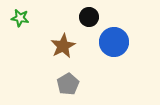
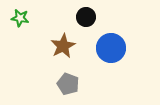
black circle: moved 3 px left
blue circle: moved 3 px left, 6 px down
gray pentagon: rotated 20 degrees counterclockwise
